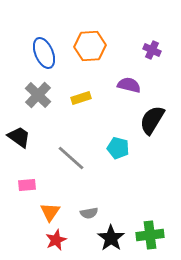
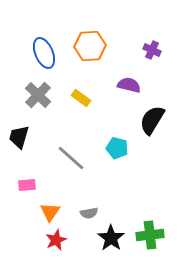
yellow rectangle: rotated 54 degrees clockwise
black trapezoid: rotated 110 degrees counterclockwise
cyan pentagon: moved 1 px left
